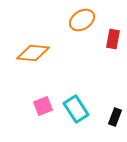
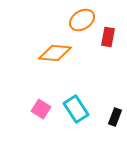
red rectangle: moved 5 px left, 2 px up
orange diamond: moved 22 px right
pink square: moved 2 px left, 3 px down; rotated 36 degrees counterclockwise
